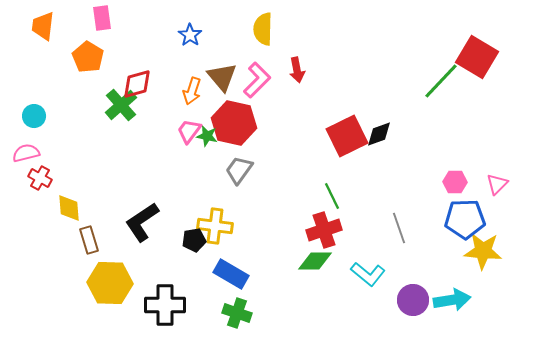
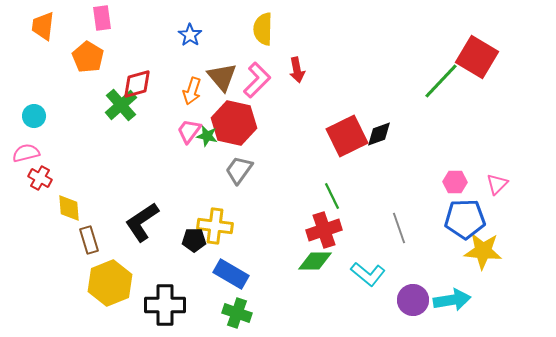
black pentagon at (194, 240): rotated 10 degrees clockwise
yellow hexagon at (110, 283): rotated 24 degrees counterclockwise
